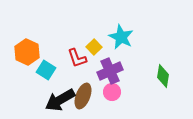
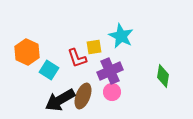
cyan star: moved 1 px up
yellow square: rotated 35 degrees clockwise
cyan square: moved 3 px right
